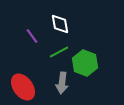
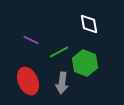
white diamond: moved 29 px right
purple line: moved 1 px left, 4 px down; rotated 28 degrees counterclockwise
red ellipse: moved 5 px right, 6 px up; rotated 12 degrees clockwise
